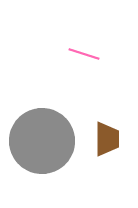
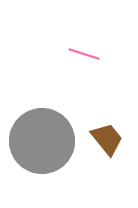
brown trapezoid: rotated 39 degrees counterclockwise
